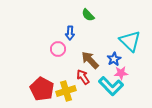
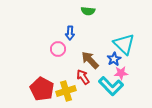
green semicircle: moved 4 px up; rotated 40 degrees counterclockwise
cyan triangle: moved 6 px left, 3 px down
